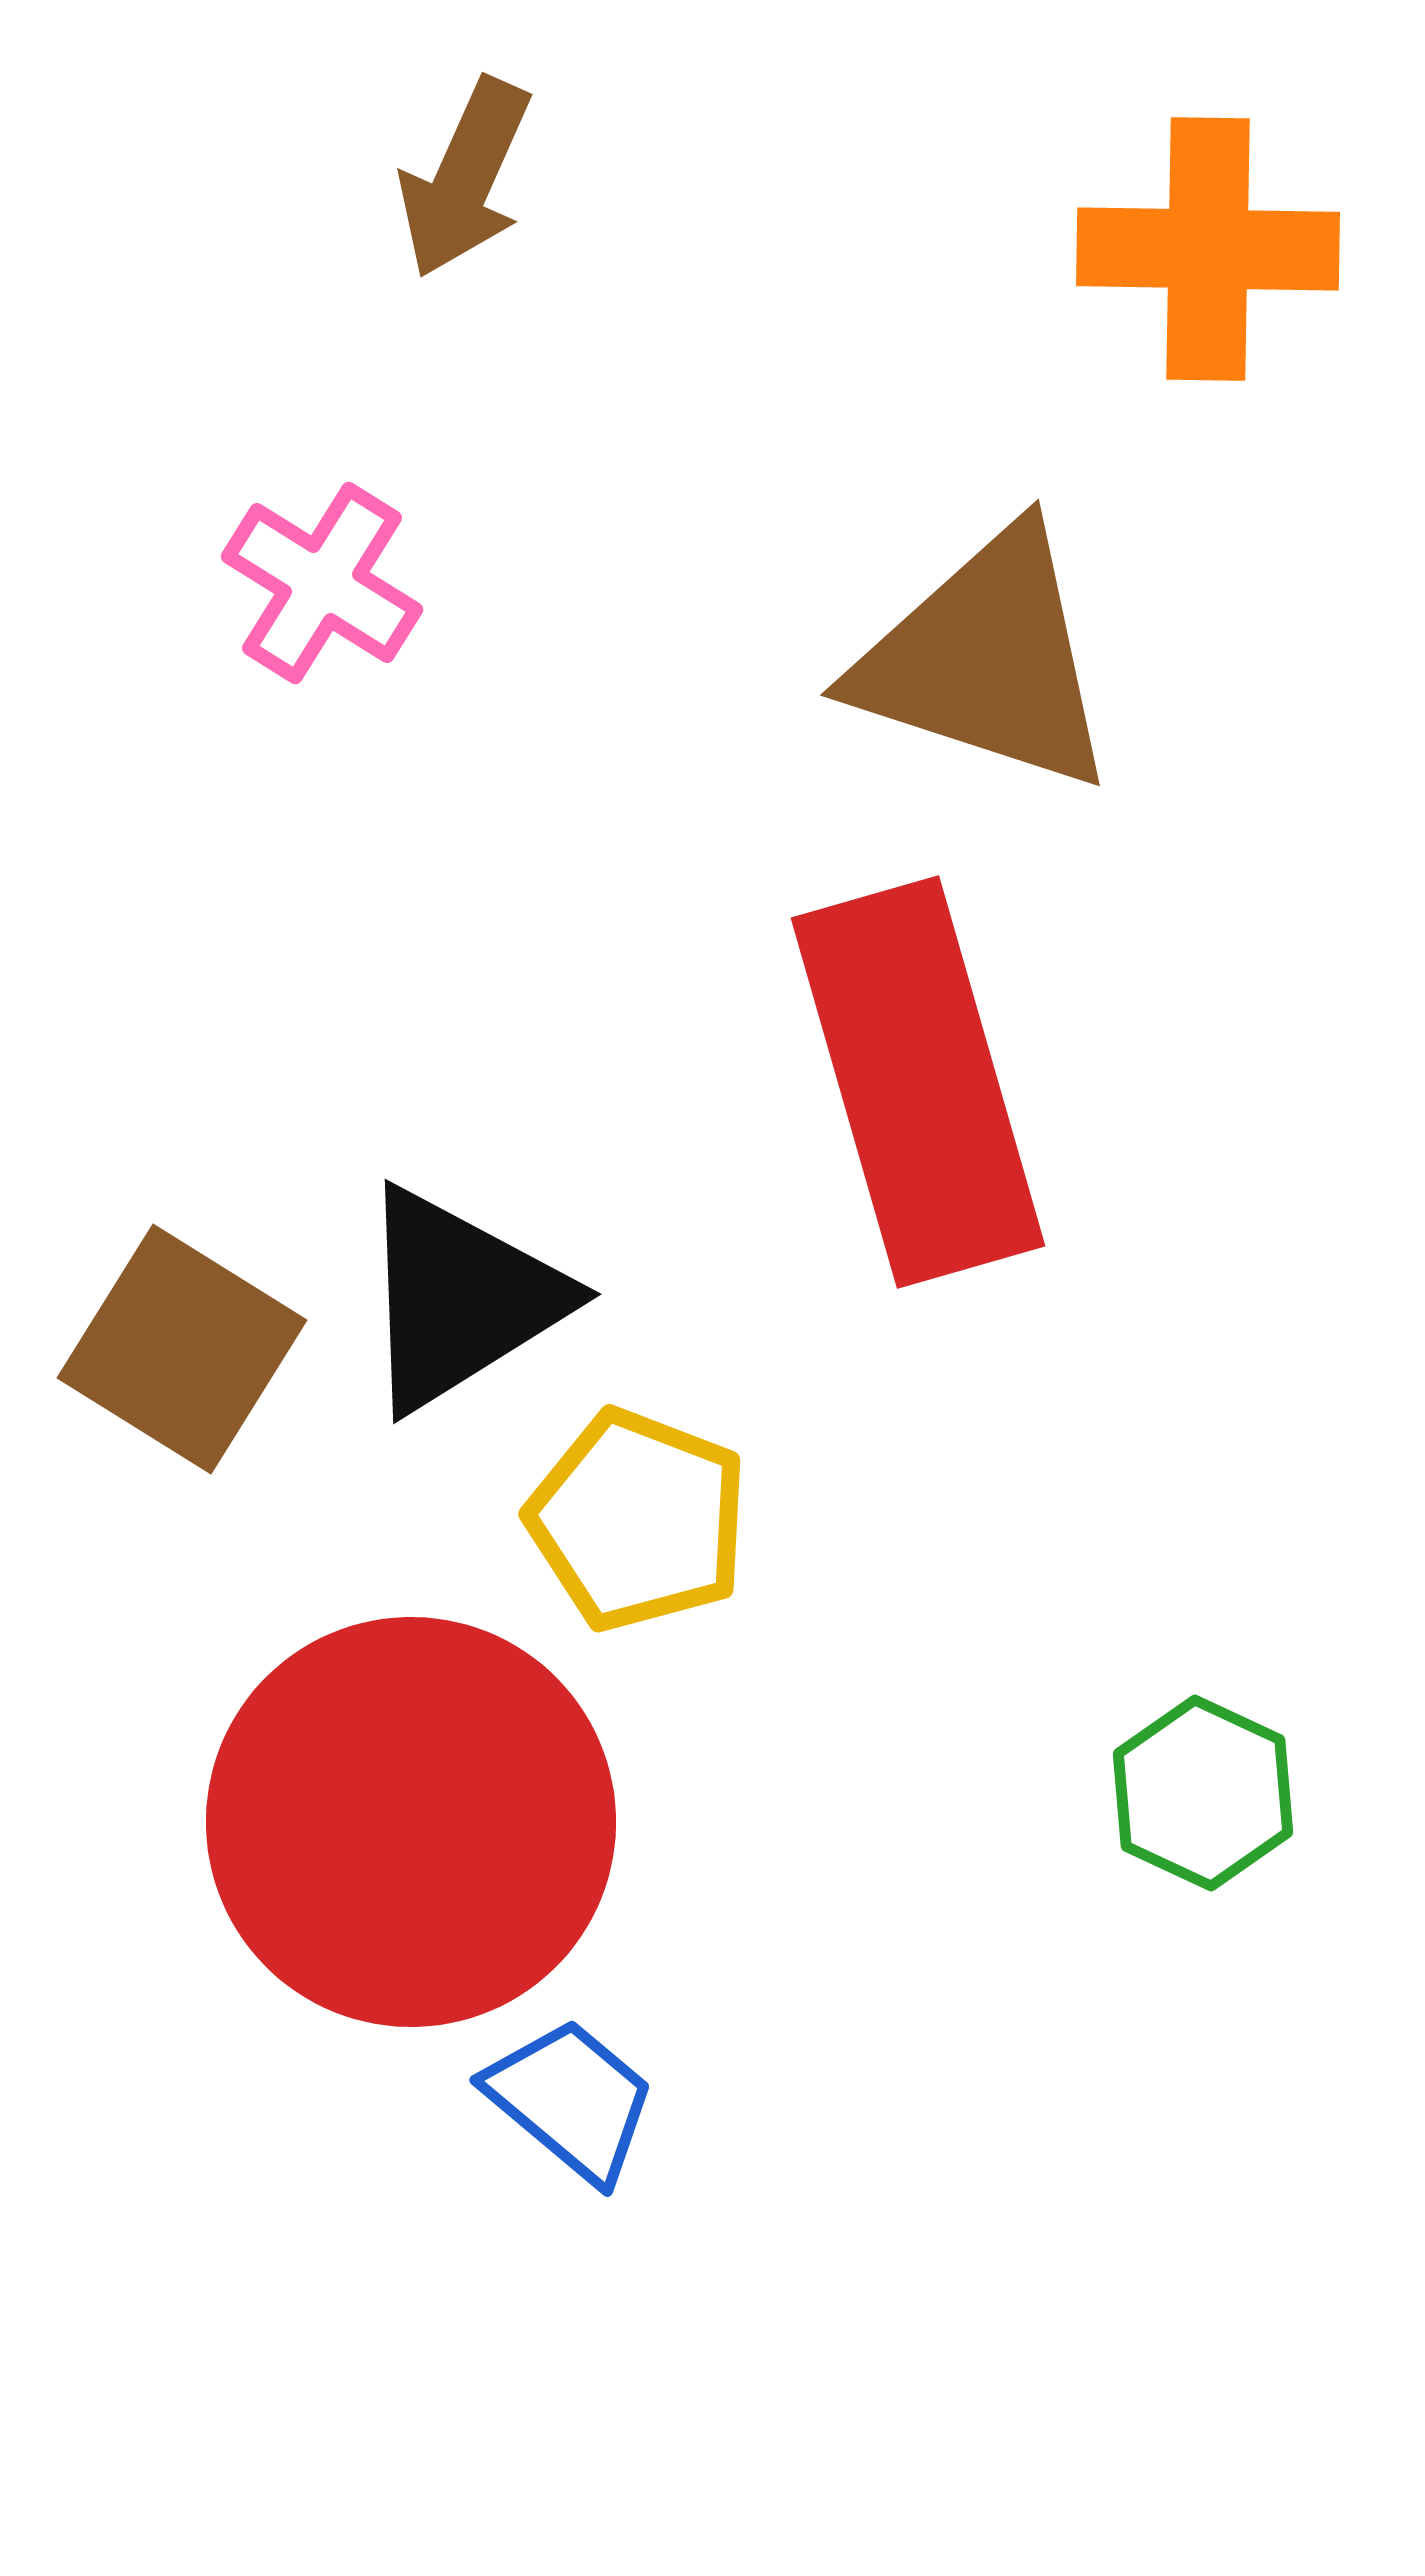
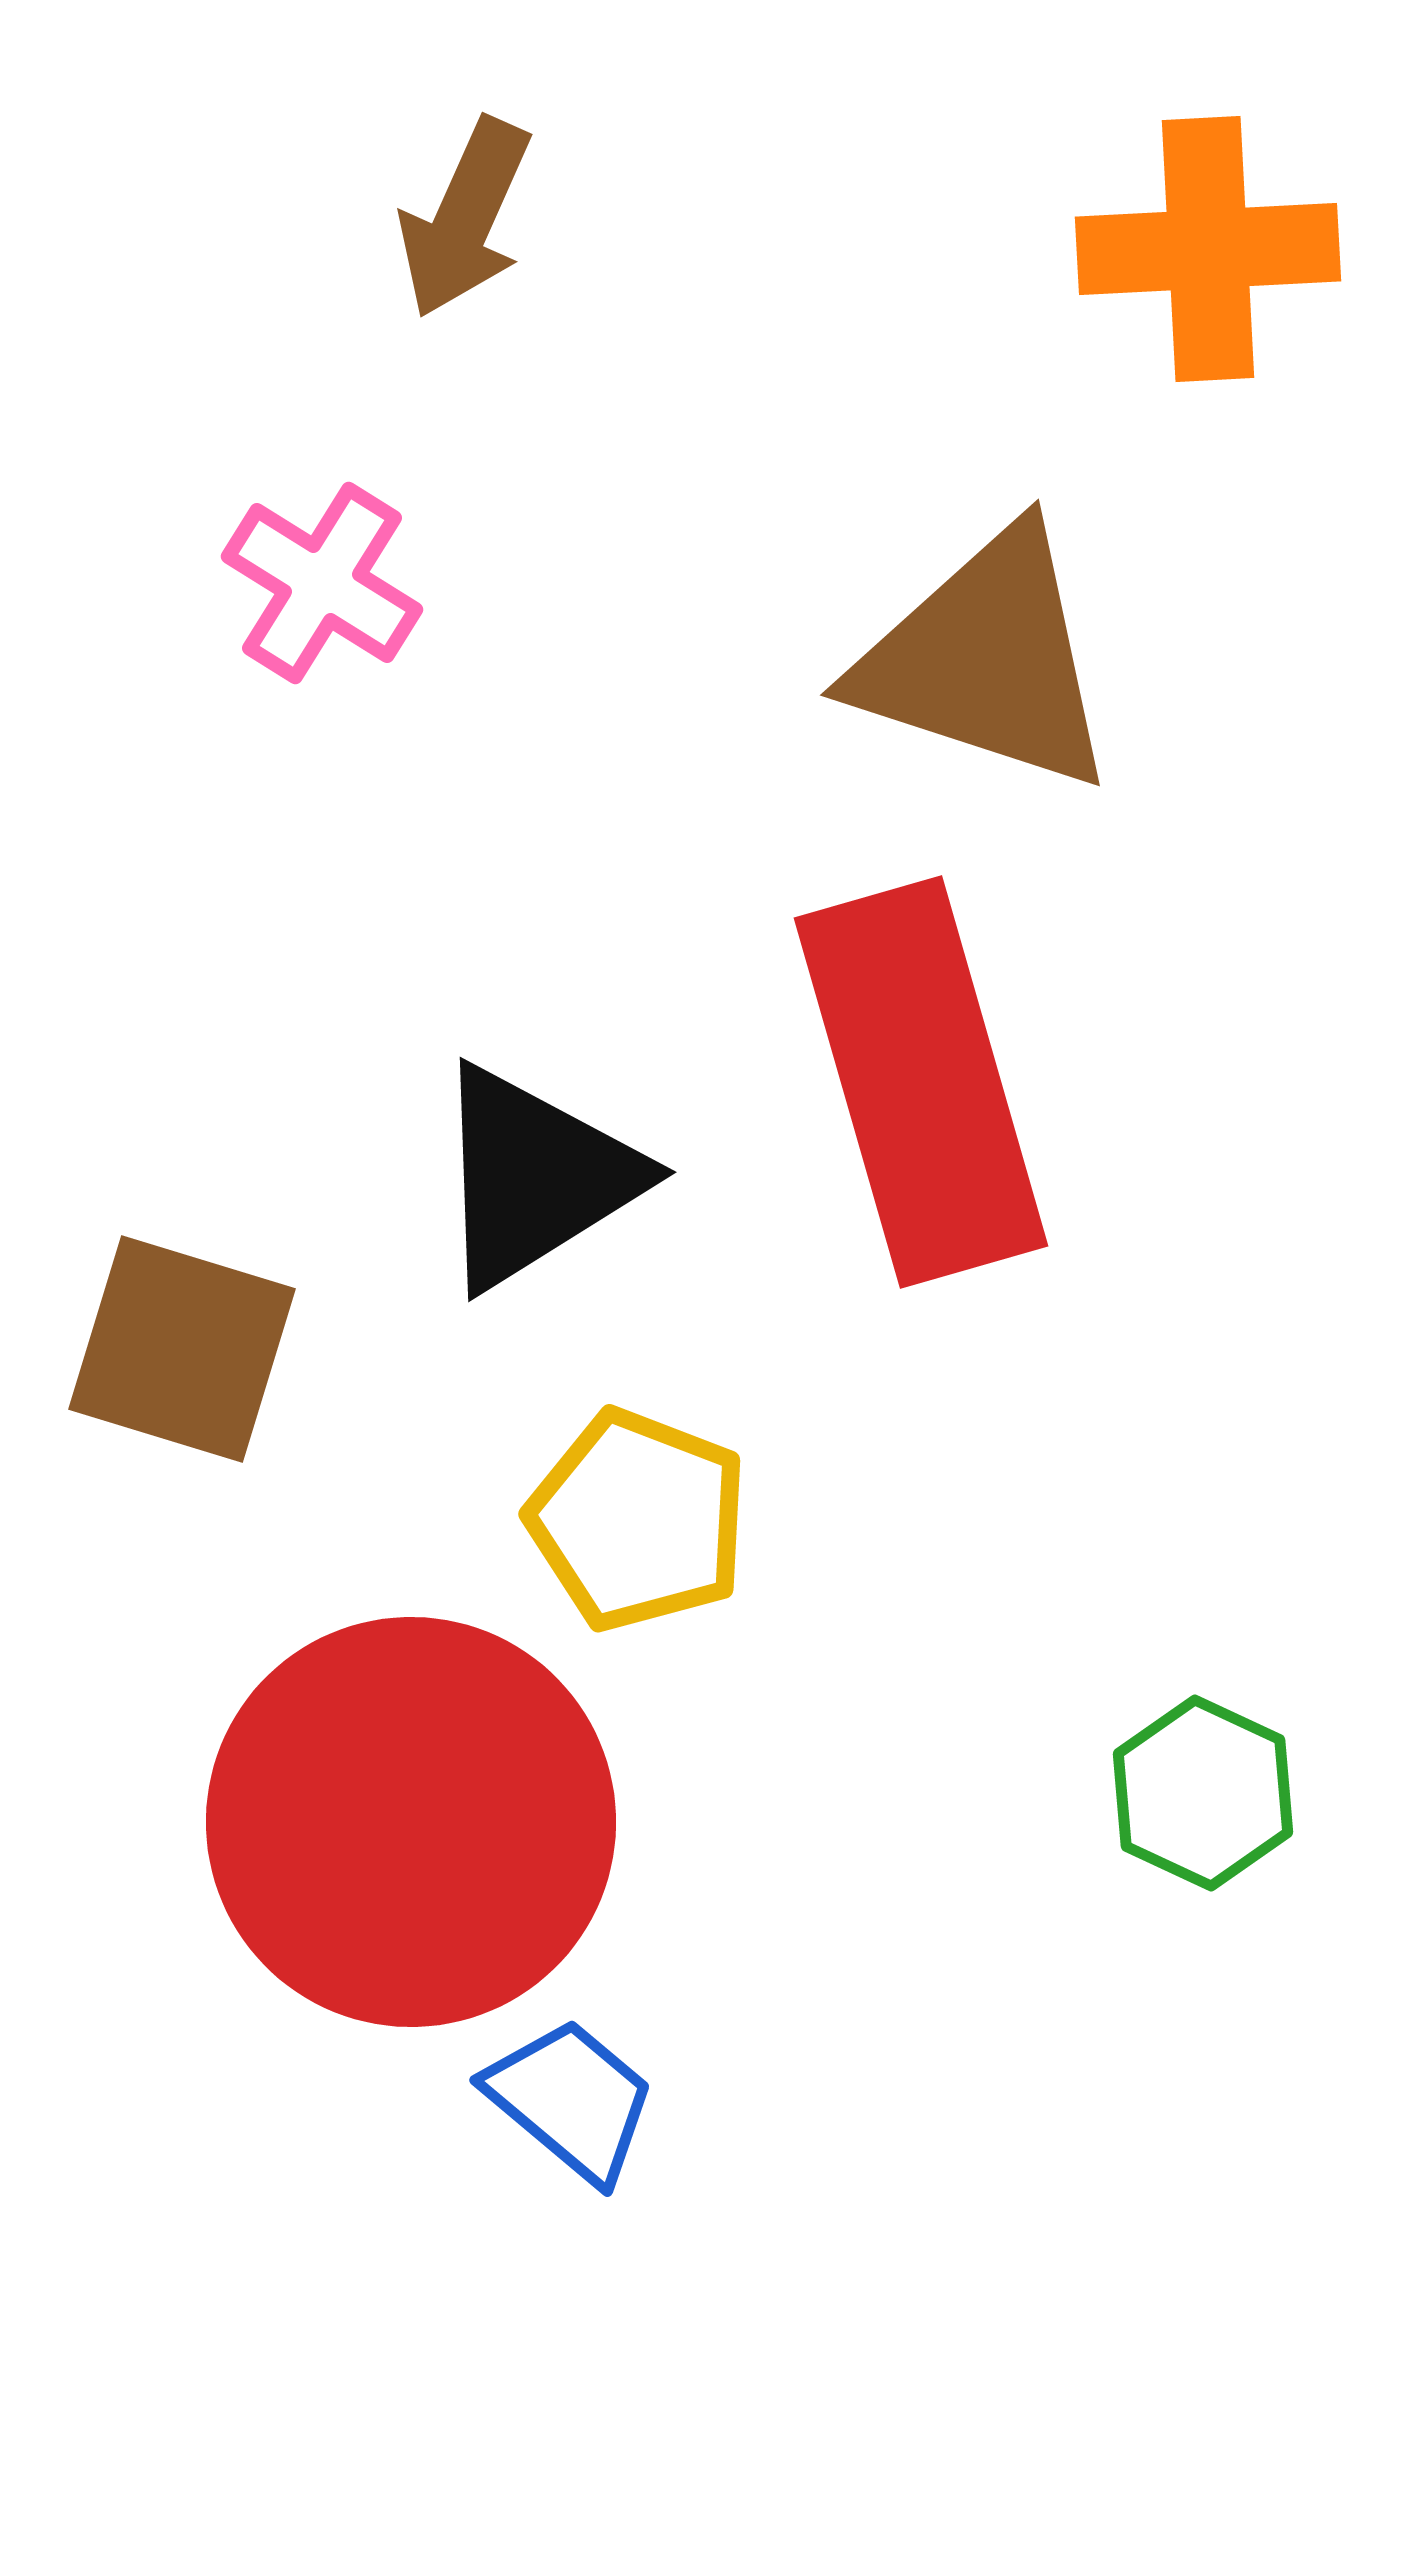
brown arrow: moved 40 px down
orange cross: rotated 4 degrees counterclockwise
red rectangle: moved 3 px right
black triangle: moved 75 px right, 122 px up
brown square: rotated 15 degrees counterclockwise
